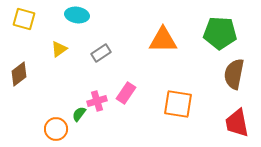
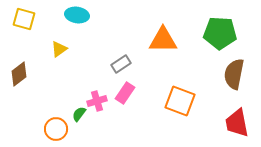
gray rectangle: moved 20 px right, 11 px down
pink rectangle: moved 1 px left
orange square: moved 2 px right, 3 px up; rotated 12 degrees clockwise
